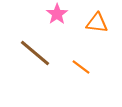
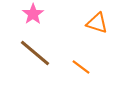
pink star: moved 24 px left
orange triangle: rotated 10 degrees clockwise
